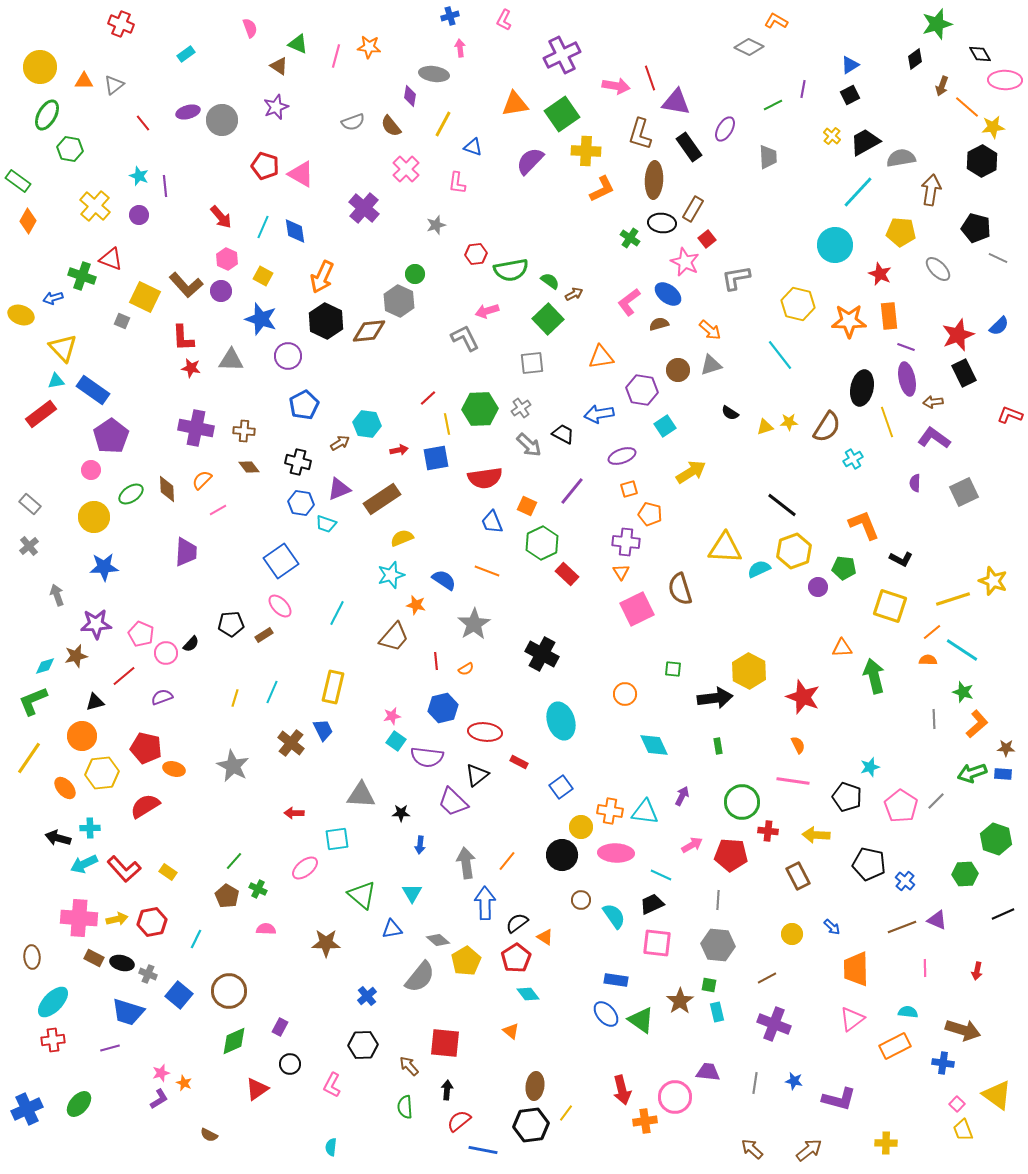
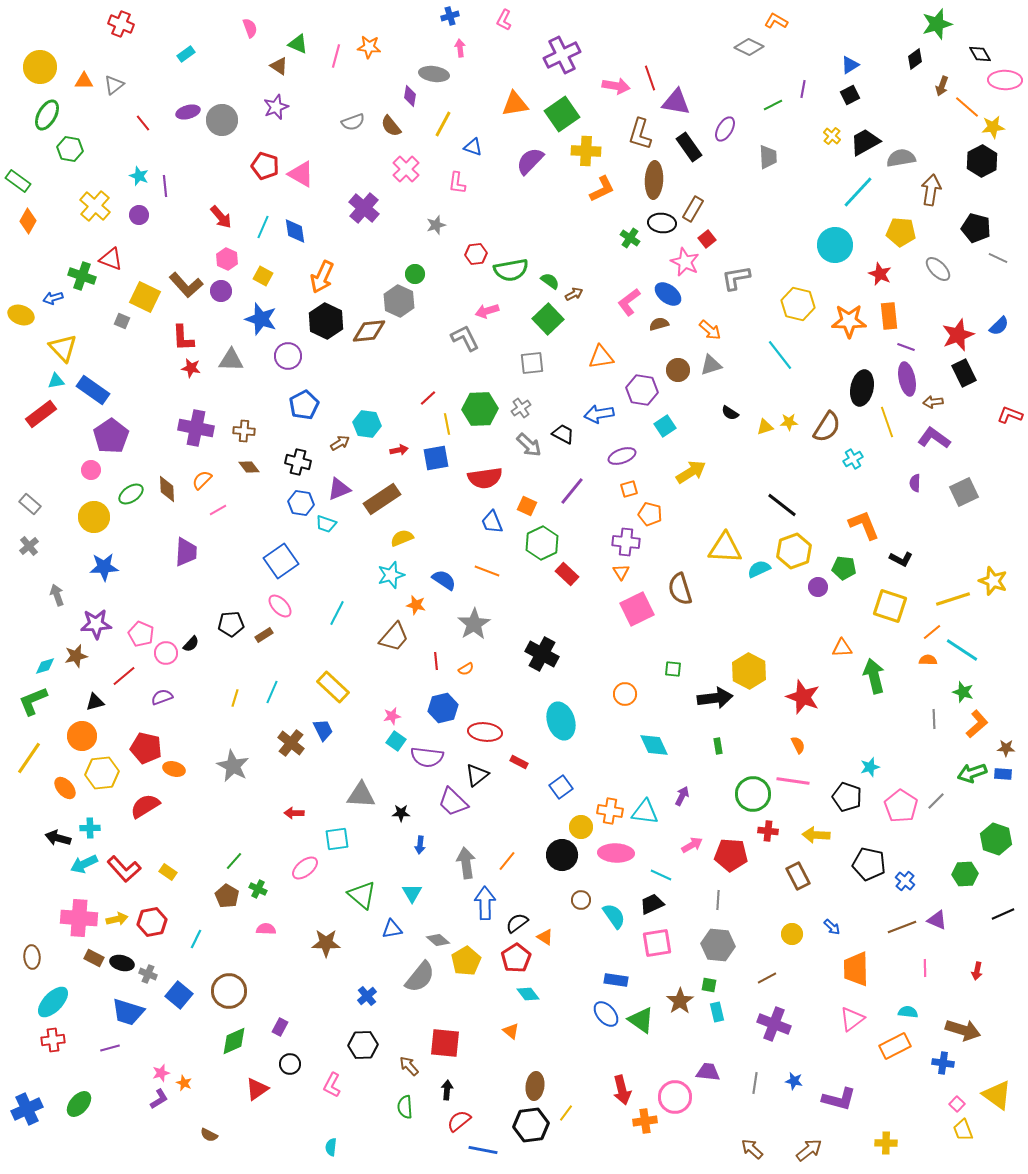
yellow rectangle at (333, 687): rotated 60 degrees counterclockwise
green circle at (742, 802): moved 11 px right, 8 px up
pink square at (657, 943): rotated 16 degrees counterclockwise
